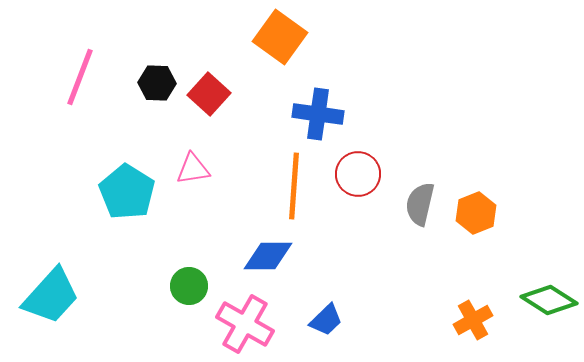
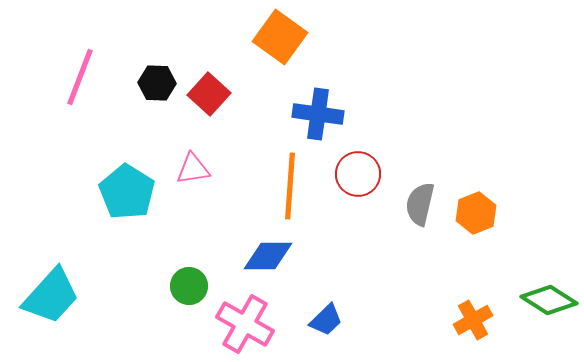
orange line: moved 4 px left
